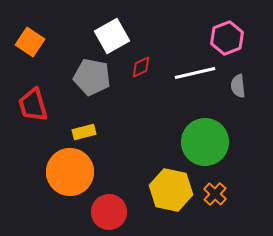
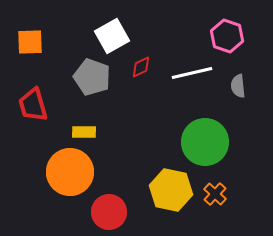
pink hexagon: moved 2 px up; rotated 20 degrees counterclockwise
orange square: rotated 36 degrees counterclockwise
white line: moved 3 px left
gray pentagon: rotated 9 degrees clockwise
yellow rectangle: rotated 15 degrees clockwise
